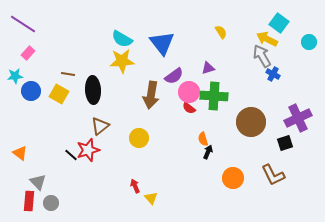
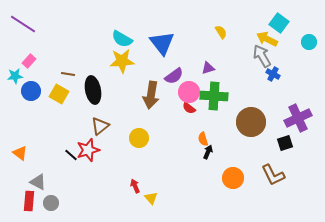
pink rectangle: moved 1 px right, 8 px down
black ellipse: rotated 8 degrees counterclockwise
gray triangle: rotated 18 degrees counterclockwise
